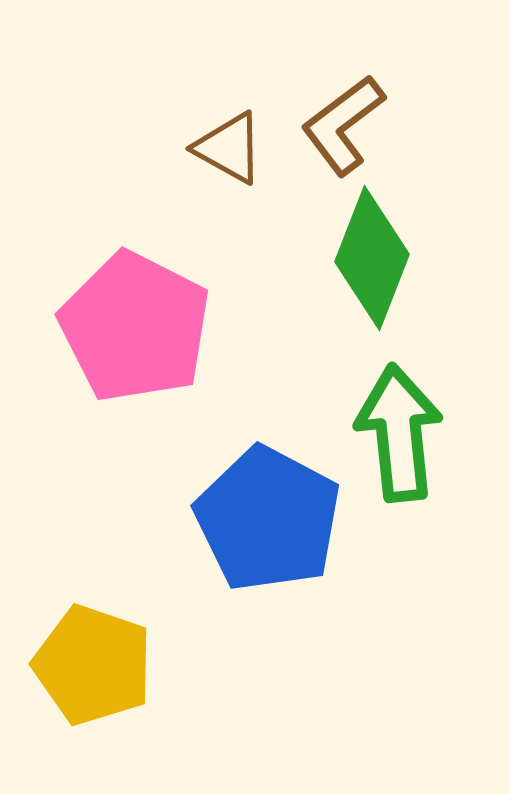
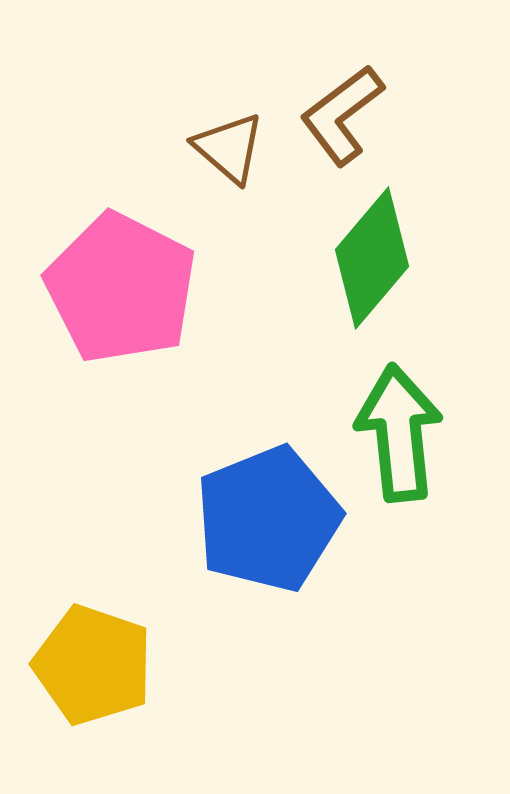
brown L-shape: moved 1 px left, 10 px up
brown triangle: rotated 12 degrees clockwise
green diamond: rotated 19 degrees clockwise
pink pentagon: moved 14 px left, 39 px up
blue pentagon: rotated 22 degrees clockwise
